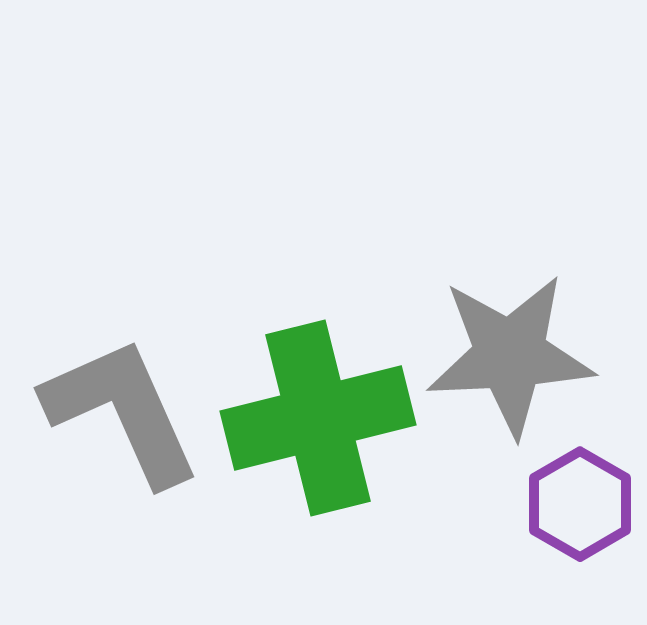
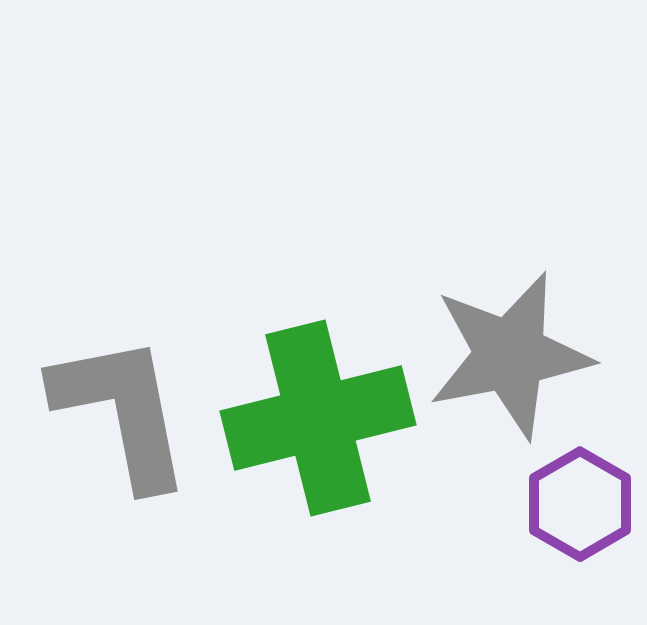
gray star: rotated 8 degrees counterclockwise
gray L-shape: rotated 13 degrees clockwise
